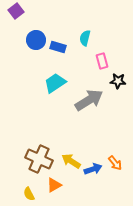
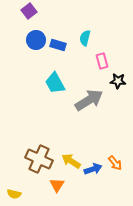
purple square: moved 13 px right
blue rectangle: moved 2 px up
cyan trapezoid: rotated 85 degrees counterclockwise
orange triangle: moved 3 px right; rotated 28 degrees counterclockwise
yellow semicircle: moved 15 px left; rotated 48 degrees counterclockwise
